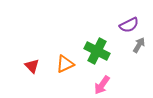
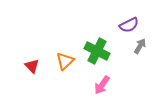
gray arrow: moved 1 px right, 1 px down
orange triangle: moved 3 px up; rotated 18 degrees counterclockwise
